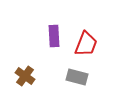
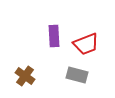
red trapezoid: rotated 48 degrees clockwise
gray rectangle: moved 2 px up
